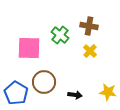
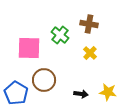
brown cross: moved 2 px up
yellow cross: moved 2 px down
brown circle: moved 2 px up
black arrow: moved 6 px right, 1 px up
